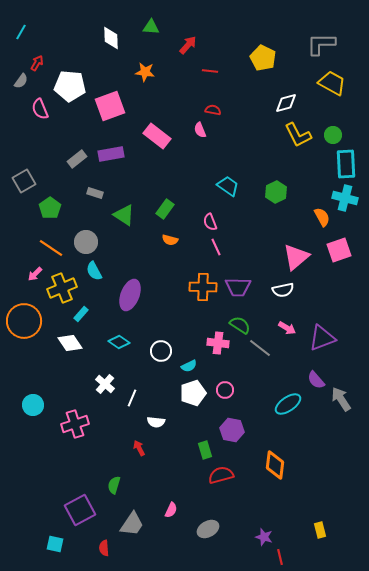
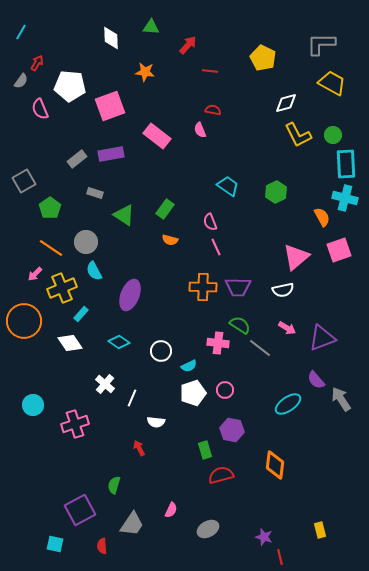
red semicircle at (104, 548): moved 2 px left, 2 px up
